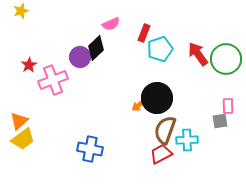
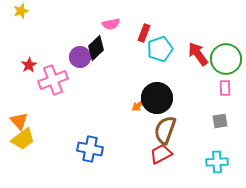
pink semicircle: rotated 12 degrees clockwise
pink rectangle: moved 3 px left, 18 px up
orange triangle: rotated 30 degrees counterclockwise
cyan cross: moved 30 px right, 22 px down
